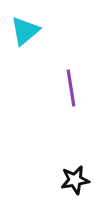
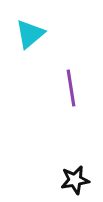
cyan triangle: moved 5 px right, 3 px down
